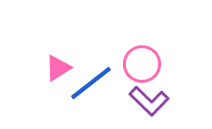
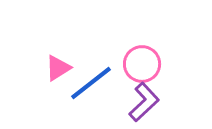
purple L-shape: moved 5 px left, 1 px down; rotated 87 degrees counterclockwise
